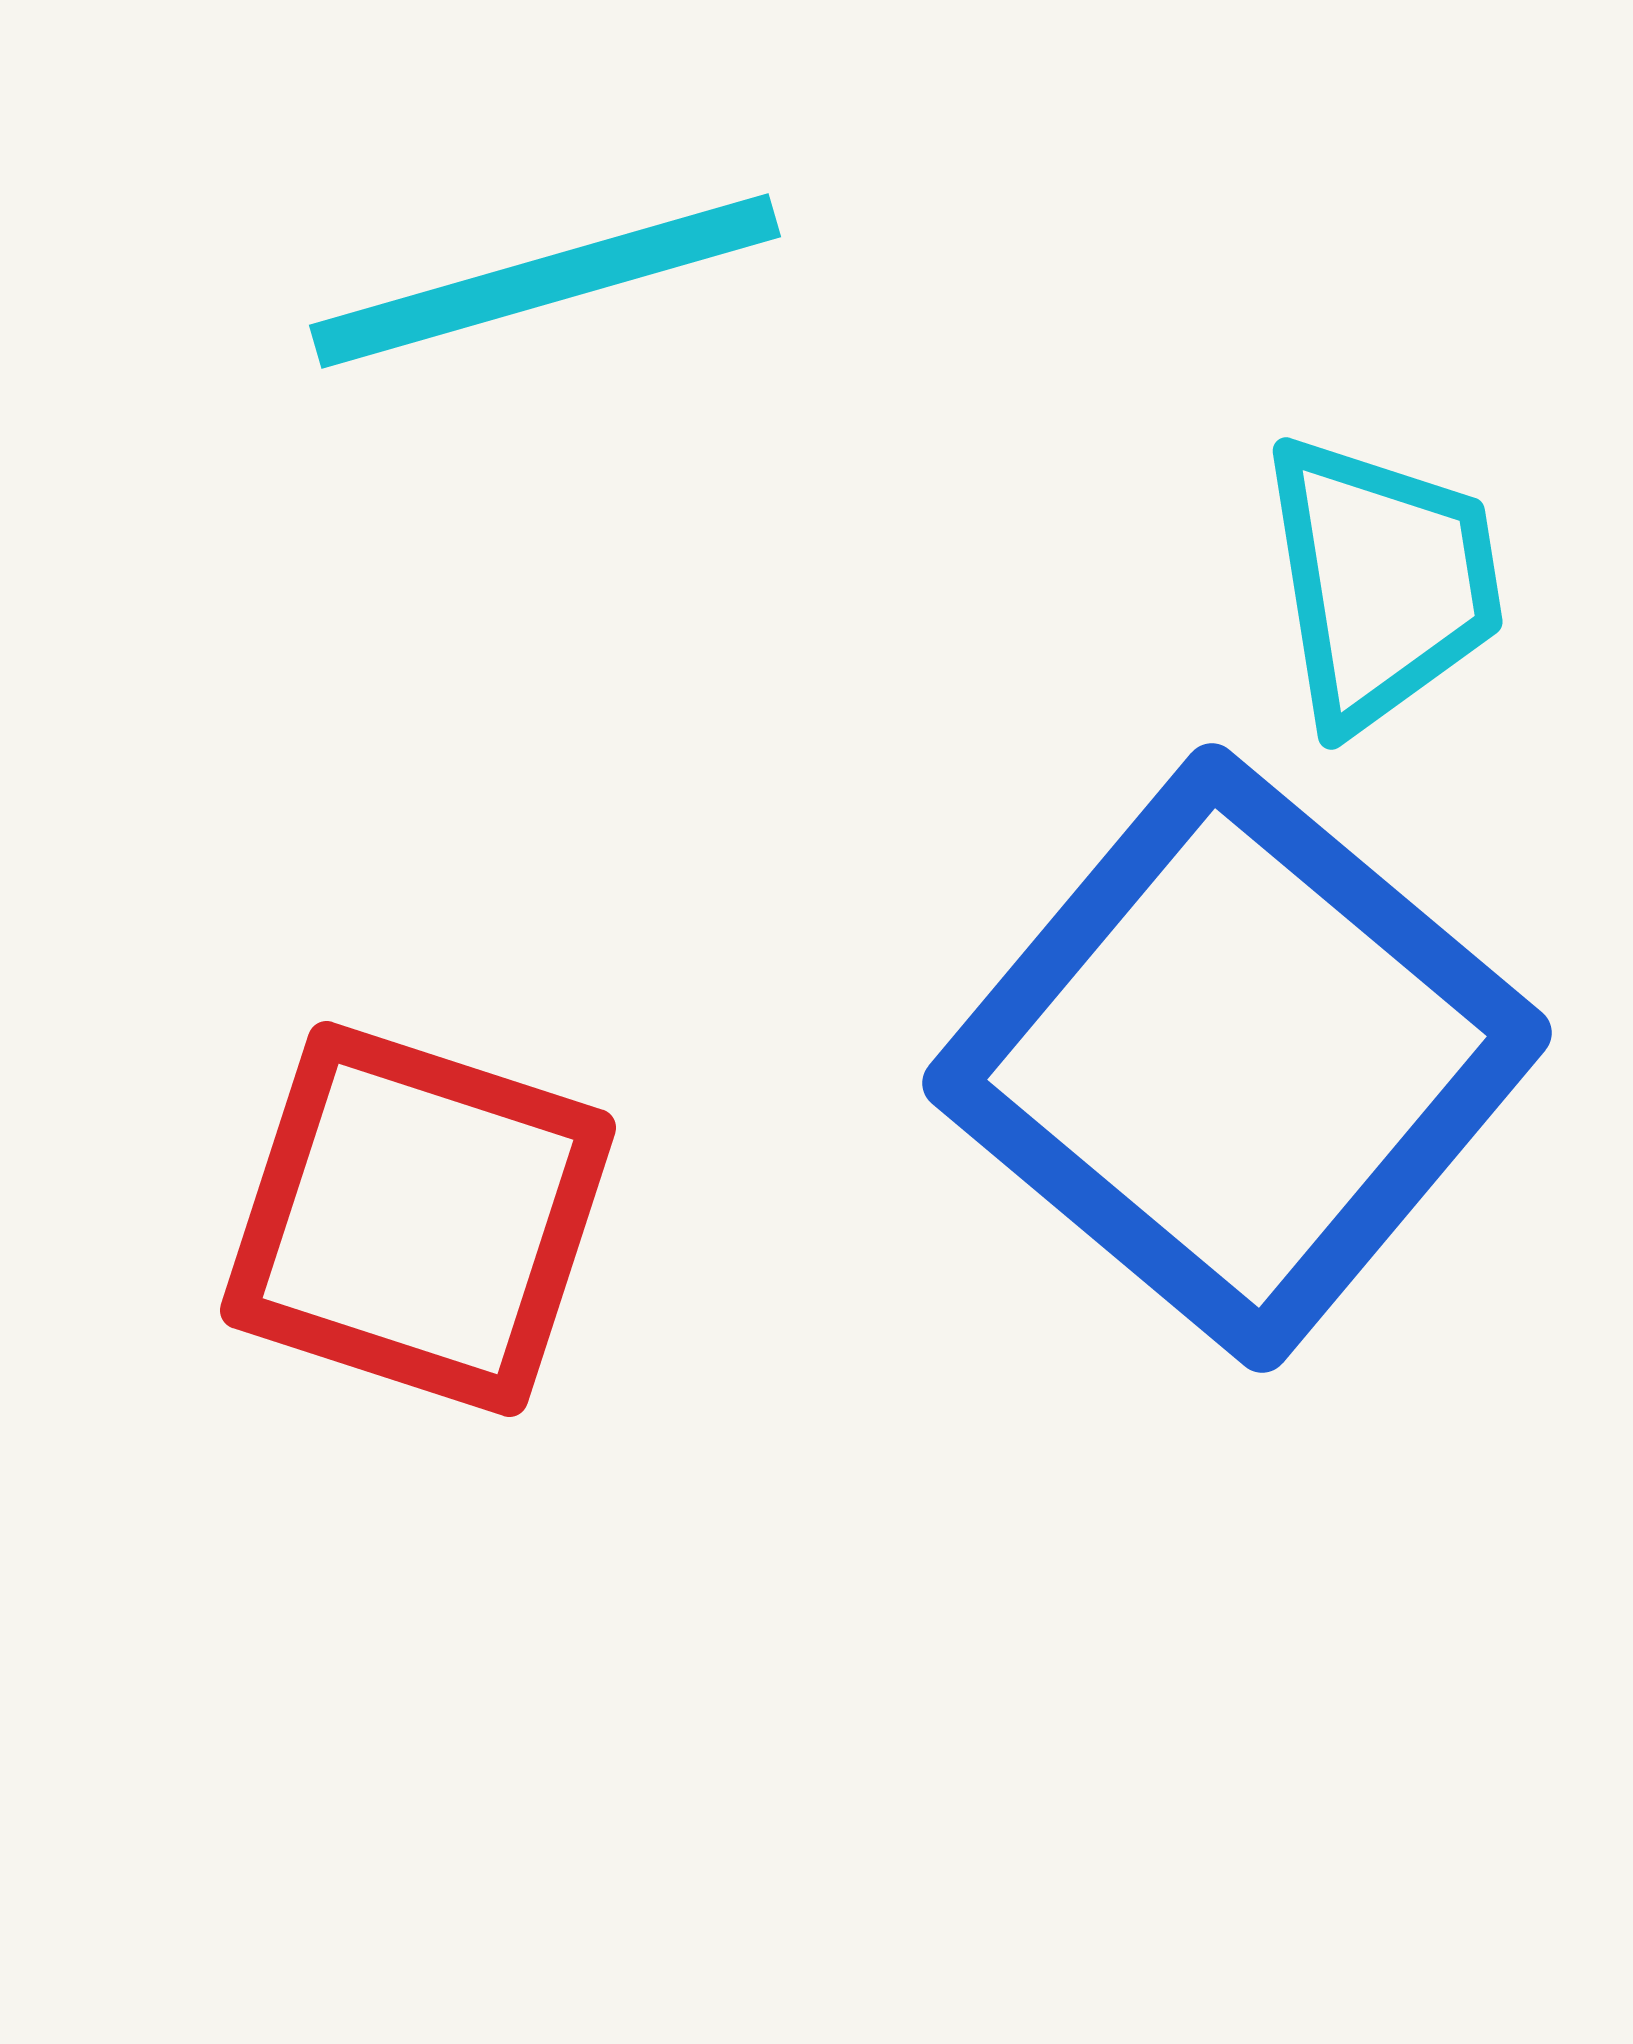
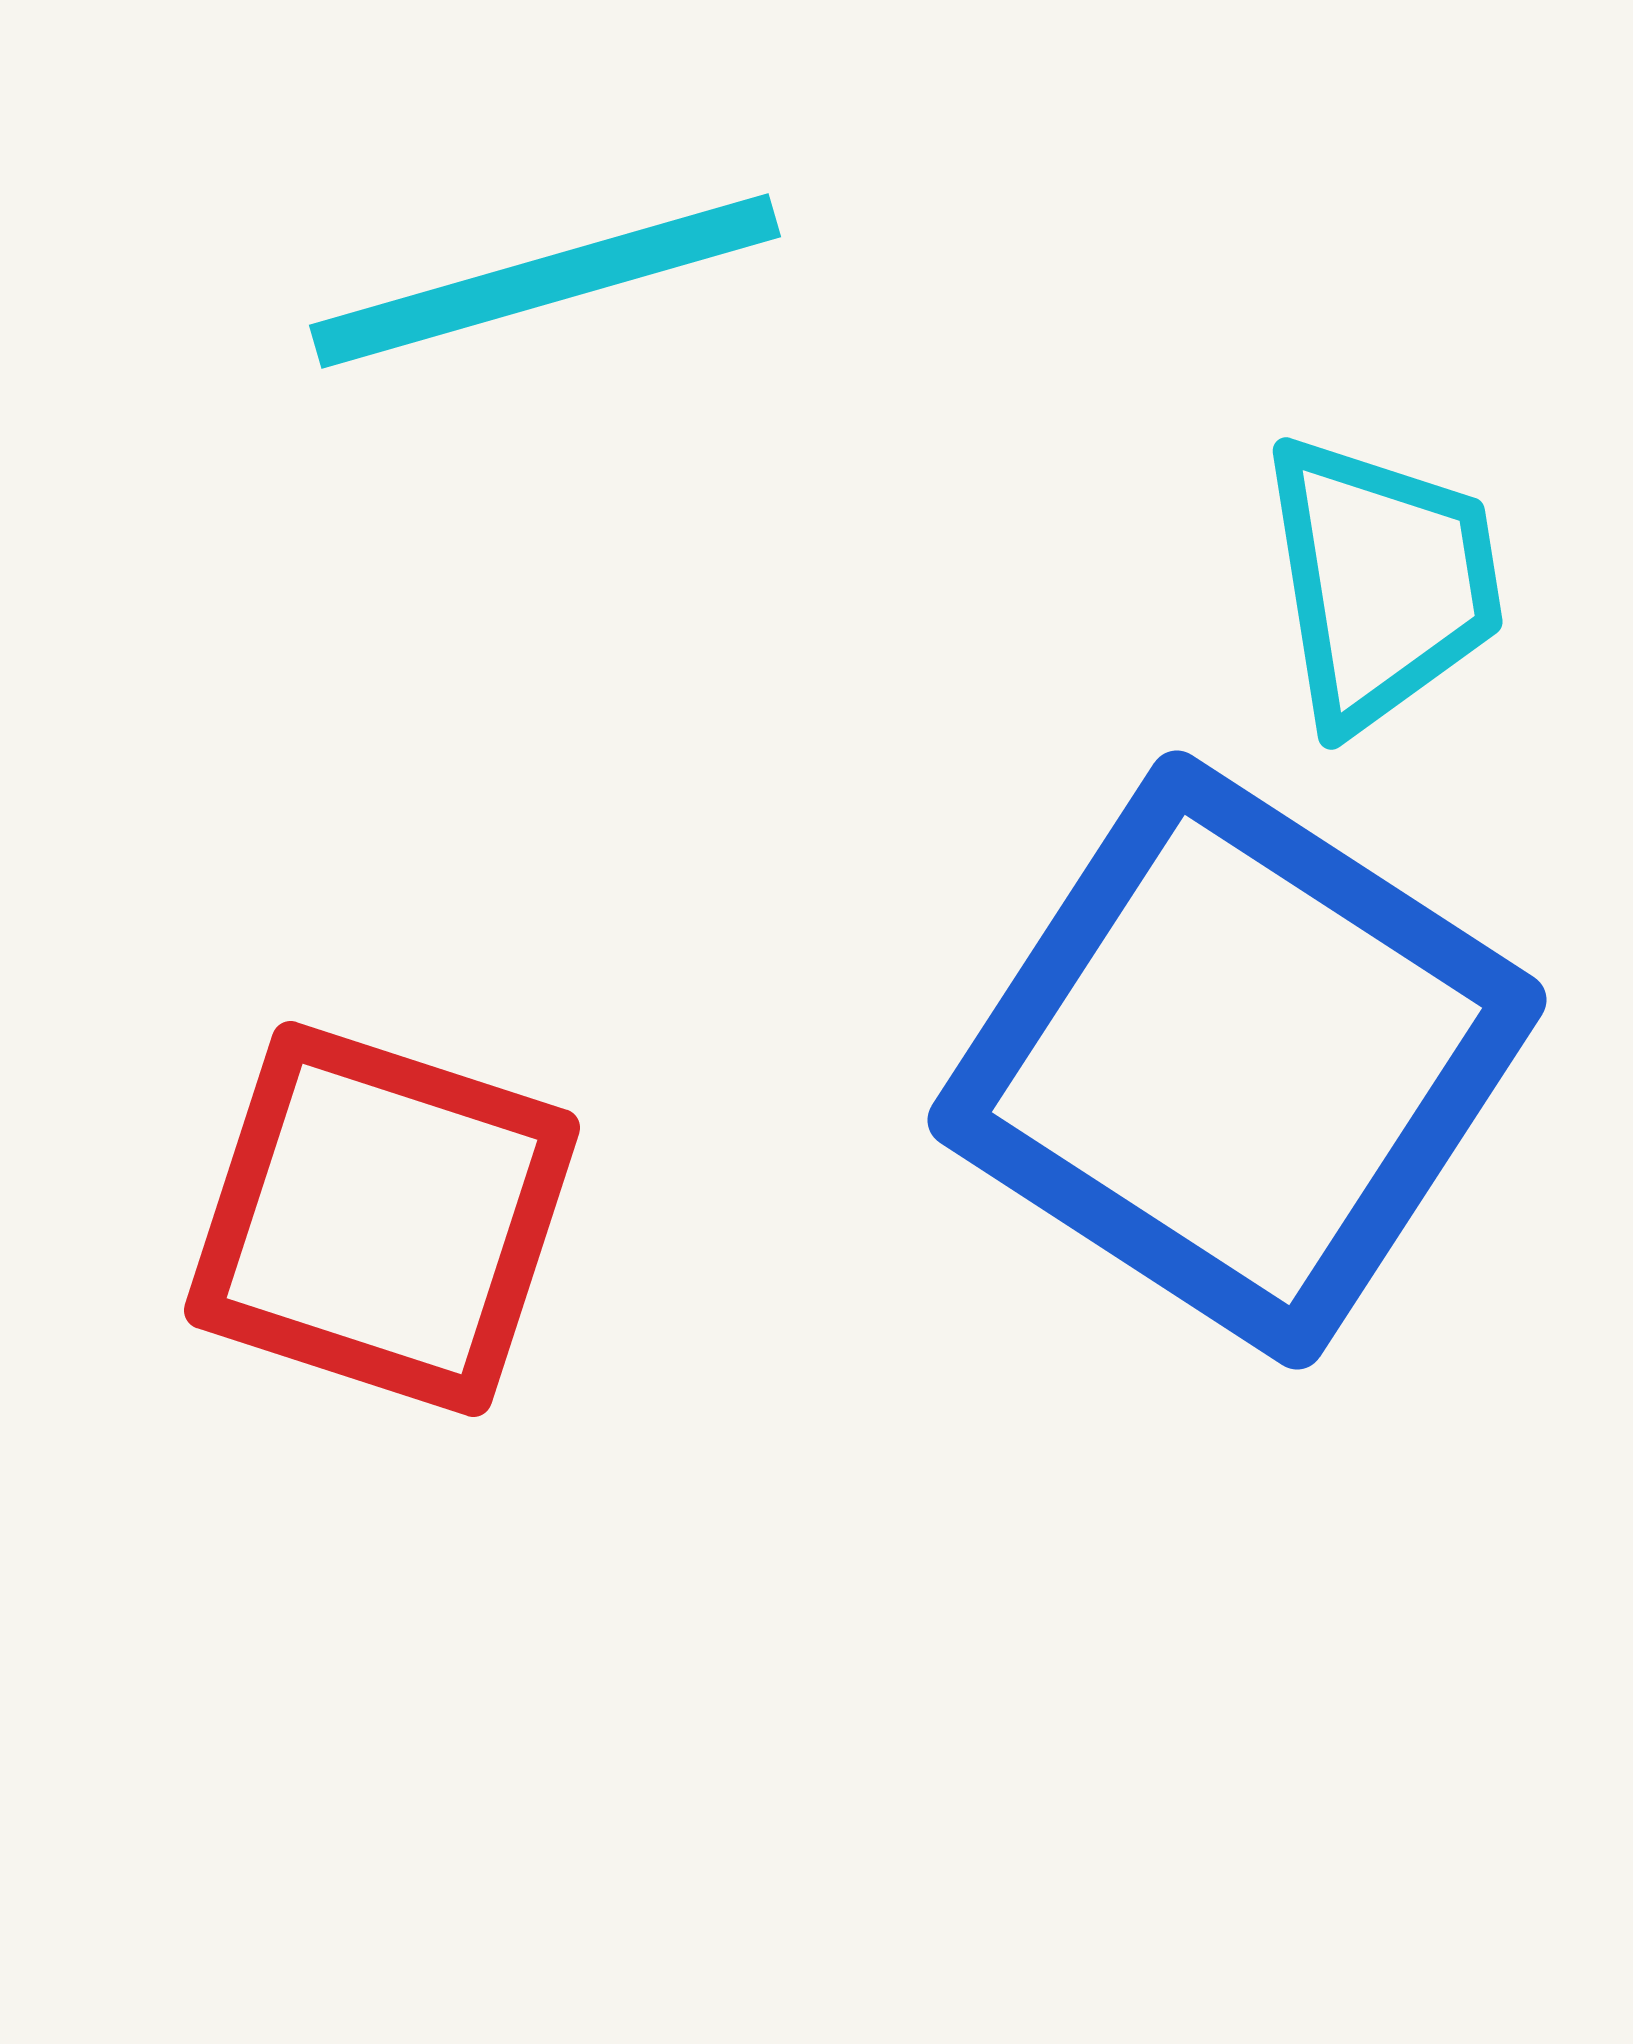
blue square: moved 2 px down; rotated 7 degrees counterclockwise
red square: moved 36 px left
